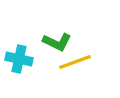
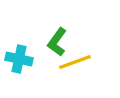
green L-shape: rotated 100 degrees clockwise
